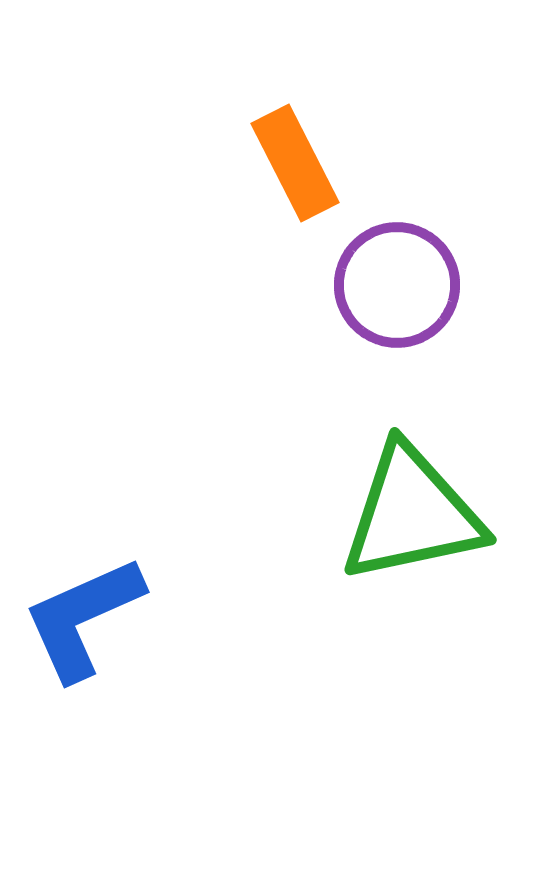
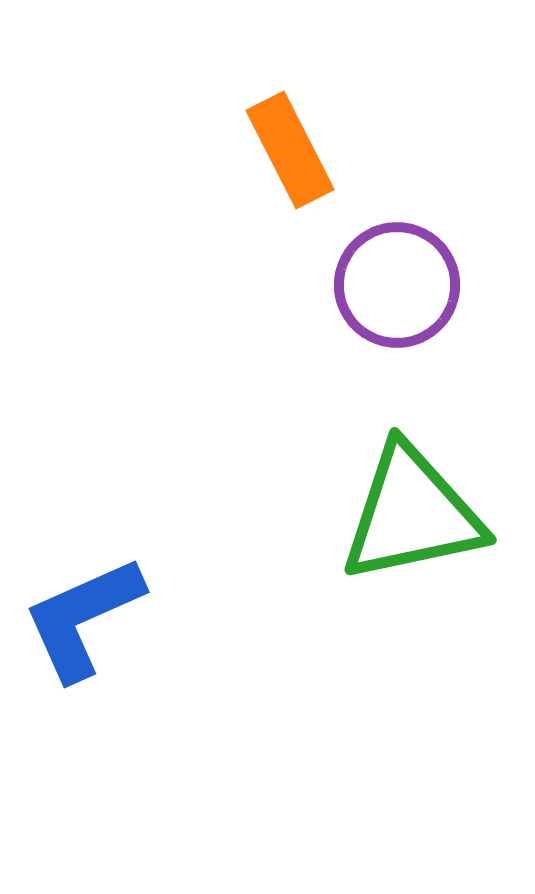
orange rectangle: moved 5 px left, 13 px up
